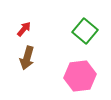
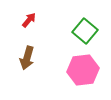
red arrow: moved 5 px right, 9 px up
pink hexagon: moved 3 px right, 6 px up
